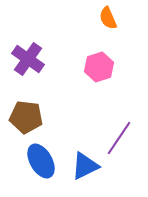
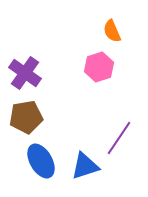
orange semicircle: moved 4 px right, 13 px down
purple cross: moved 3 px left, 14 px down
brown pentagon: rotated 16 degrees counterclockwise
blue triangle: rotated 8 degrees clockwise
